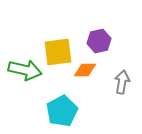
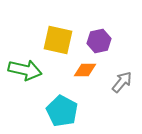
yellow square: moved 12 px up; rotated 20 degrees clockwise
gray arrow: rotated 30 degrees clockwise
cyan pentagon: rotated 16 degrees counterclockwise
